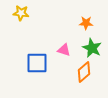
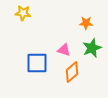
yellow star: moved 2 px right
green star: rotated 24 degrees clockwise
orange diamond: moved 12 px left
